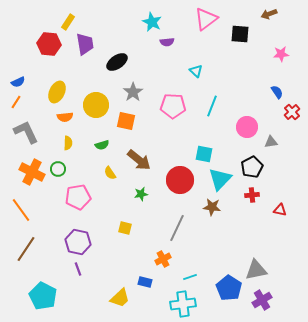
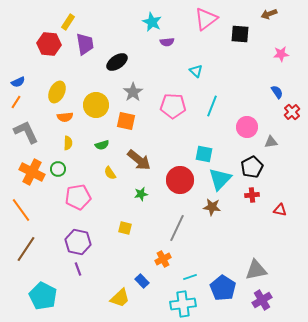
blue rectangle at (145, 282): moved 3 px left, 1 px up; rotated 32 degrees clockwise
blue pentagon at (229, 288): moved 6 px left
